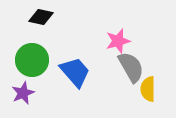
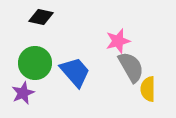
green circle: moved 3 px right, 3 px down
